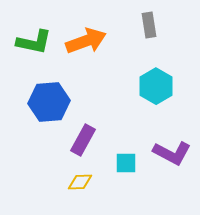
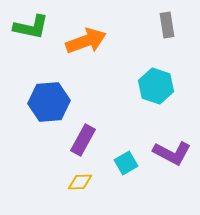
gray rectangle: moved 18 px right
green L-shape: moved 3 px left, 15 px up
cyan hexagon: rotated 12 degrees counterclockwise
cyan square: rotated 30 degrees counterclockwise
